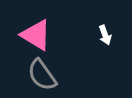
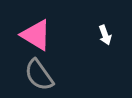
gray semicircle: moved 3 px left
